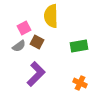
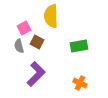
gray semicircle: rotated 112 degrees clockwise
